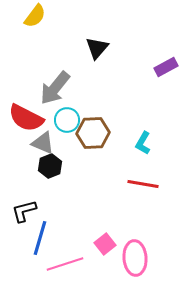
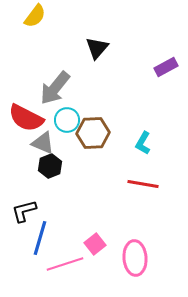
pink square: moved 10 px left
